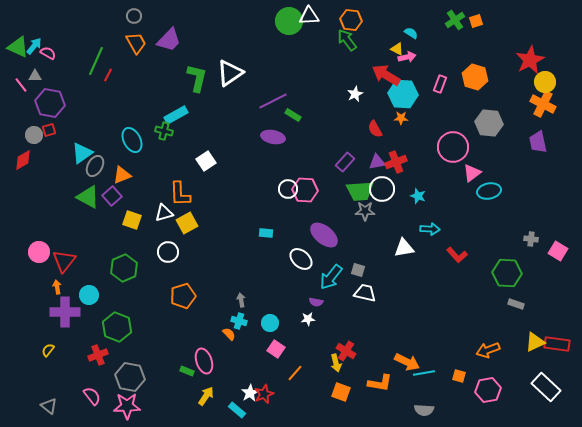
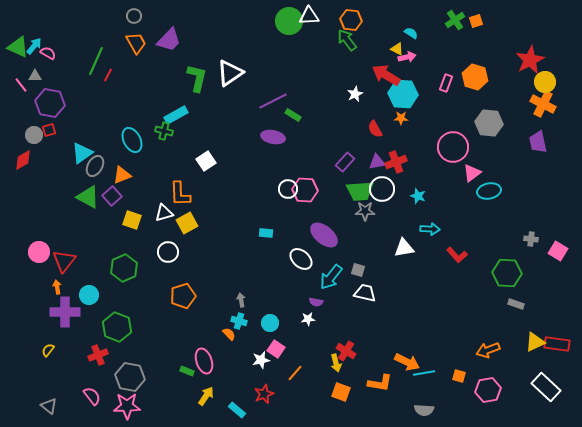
pink rectangle at (440, 84): moved 6 px right, 1 px up
white star at (250, 393): moved 11 px right, 33 px up; rotated 18 degrees clockwise
